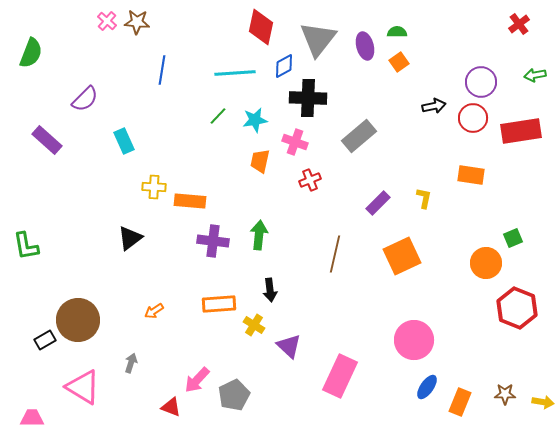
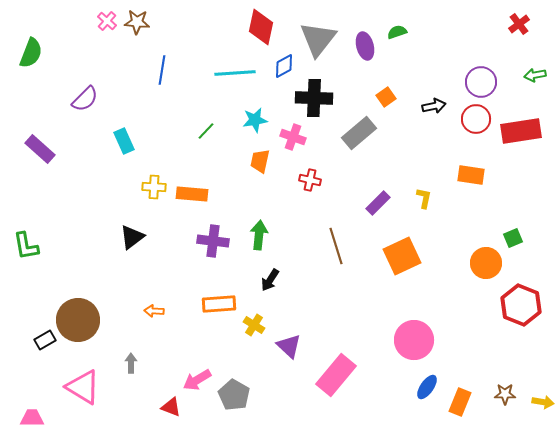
green semicircle at (397, 32): rotated 18 degrees counterclockwise
orange square at (399, 62): moved 13 px left, 35 px down
black cross at (308, 98): moved 6 px right
green line at (218, 116): moved 12 px left, 15 px down
red circle at (473, 118): moved 3 px right, 1 px down
gray rectangle at (359, 136): moved 3 px up
purple rectangle at (47, 140): moved 7 px left, 9 px down
pink cross at (295, 142): moved 2 px left, 5 px up
red cross at (310, 180): rotated 35 degrees clockwise
orange rectangle at (190, 201): moved 2 px right, 7 px up
black triangle at (130, 238): moved 2 px right, 1 px up
brown line at (335, 254): moved 1 px right, 8 px up; rotated 30 degrees counterclockwise
black arrow at (270, 290): moved 10 px up; rotated 40 degrees clockwise
red hexagon at (517, 308): moved 4 px right, 3 px up
orange arrow at (154, 311): rotated 36 degrees clockwise
gray arrow at (131, 363): rotated 18 degrees counterclockwise
pink rectangle at (340, 376): moved 4 px left, 1 px up; rotated 15 degrees clockwise
pink arrow at (197, 380): rotated 16 degrees clockwise
gray pentagon at (234, 395): rotated 16 degrees counterclockwise
